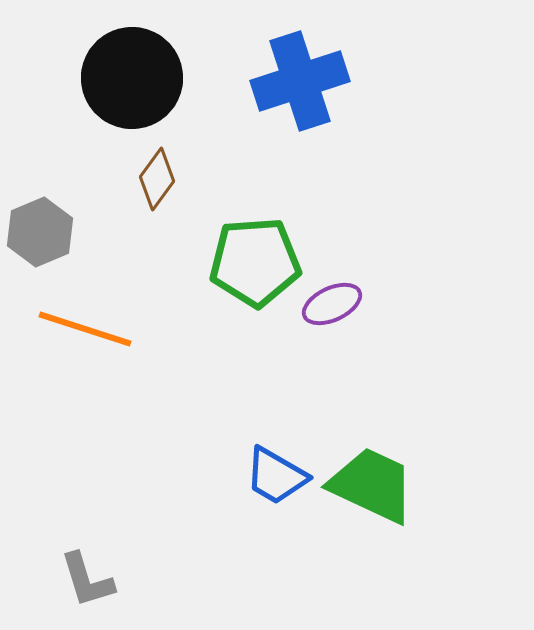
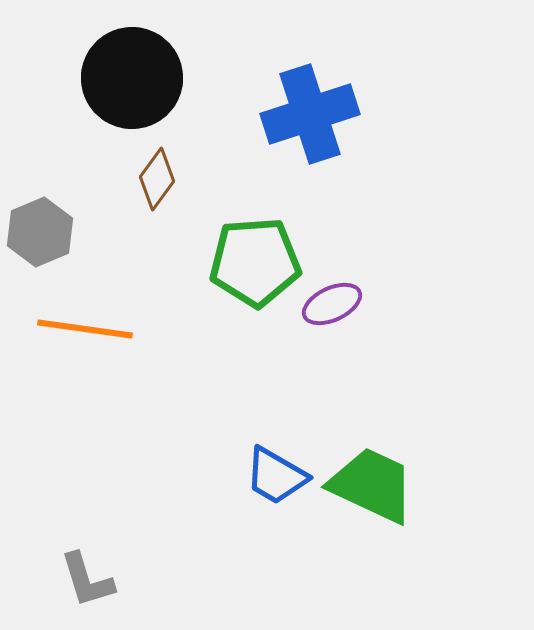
blue cross: moved 10 px right, 33 px down
orange line: rotated 10 degrees counterclockwise
